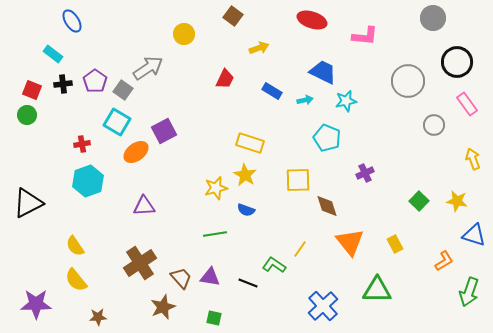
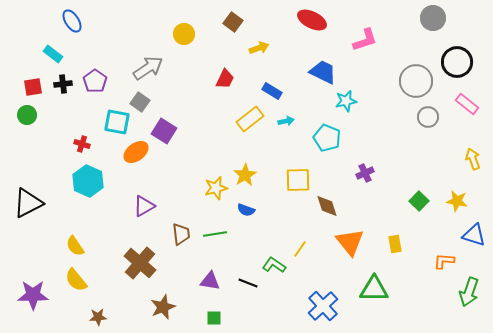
brown square at (233, 16): moved 6 px down
red ellipse at (312, 20): rotated 8 degrees clockwise
pink L-shape at (365, 36): moved 4 px down; rotated 24 degrees counterclockwise
gray circle at (408, 81): moved 8 px right
red square at (32, 90): moved 1 px right, 3 px up; rotated 30 degrees counterclockwise
gray square at (123, 90): moved 17 px right, 12 px down
cyan arrow at (305, 100): moved 19 px left, 21 px down
pink rectangle at (467, 104): rotated 15 degrees counterclockwise
cyan square at (117, 122): rotated 20 degrees counterclockwise
gray circle at (434, 125): moved 6 px left, 8 px up
purple square at (164, 131): rotated 30 degrees counterclockwise
yellow rectangle at (250, 143): moved 24 px up; rotated 56 degrees counterclockwise
red cross at (82, 144): rotated 28 degrees clockwise
yellow star at (245, 175): rotated 10 degrees clockwise
cyan hexagon at (88, 181): rotated 16 degrees counterclockwise
purple triangle at (144, 206): rotated 25 degrees counterclockwise
yellow rectangle at (395, 244): rotated 18 degrees clockwise
orange L-shape at (444, 261): rotated 145 degrees counterclockwise
brown cross at (140, 263): rotated 16 degrees counterclockwise
purple triangle at (210, 277): moved 4 px down
brown trapezoid at (181, 278): moved 44 px up; rotated 35 degrees clockwise
green triangle at (377, 290): moved 3 px left, 1 px up
purple star at (36, 304): moved 3 px left, 9 px up
green square at (214, 318): rotated 14 degrees counterclockwise
